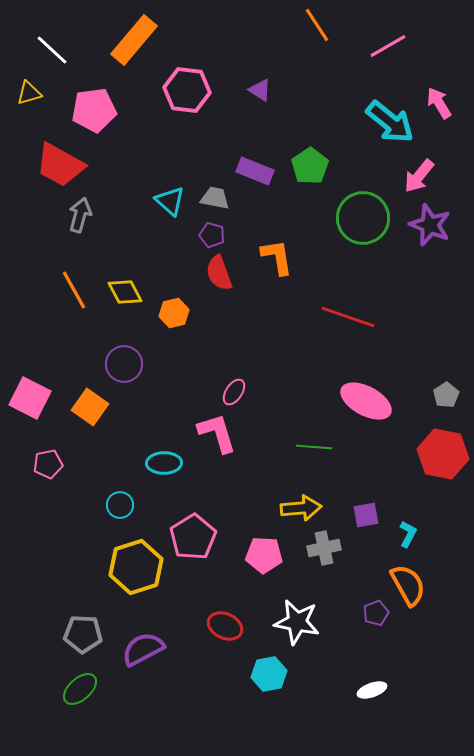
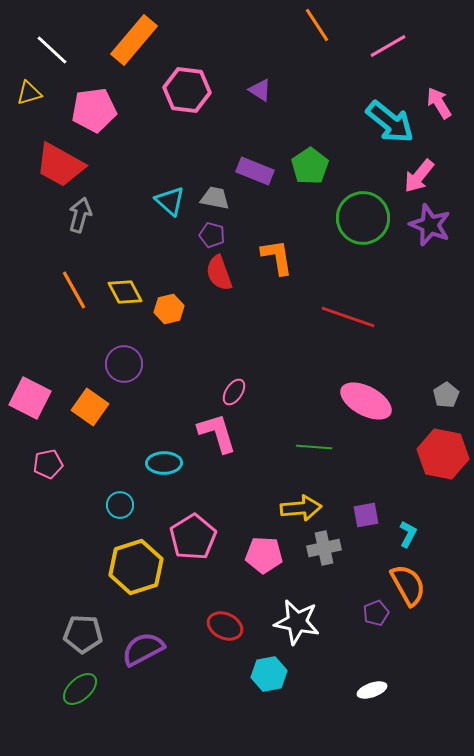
orange hexagon at (174, 313): moved 5 px left, 4 px up
